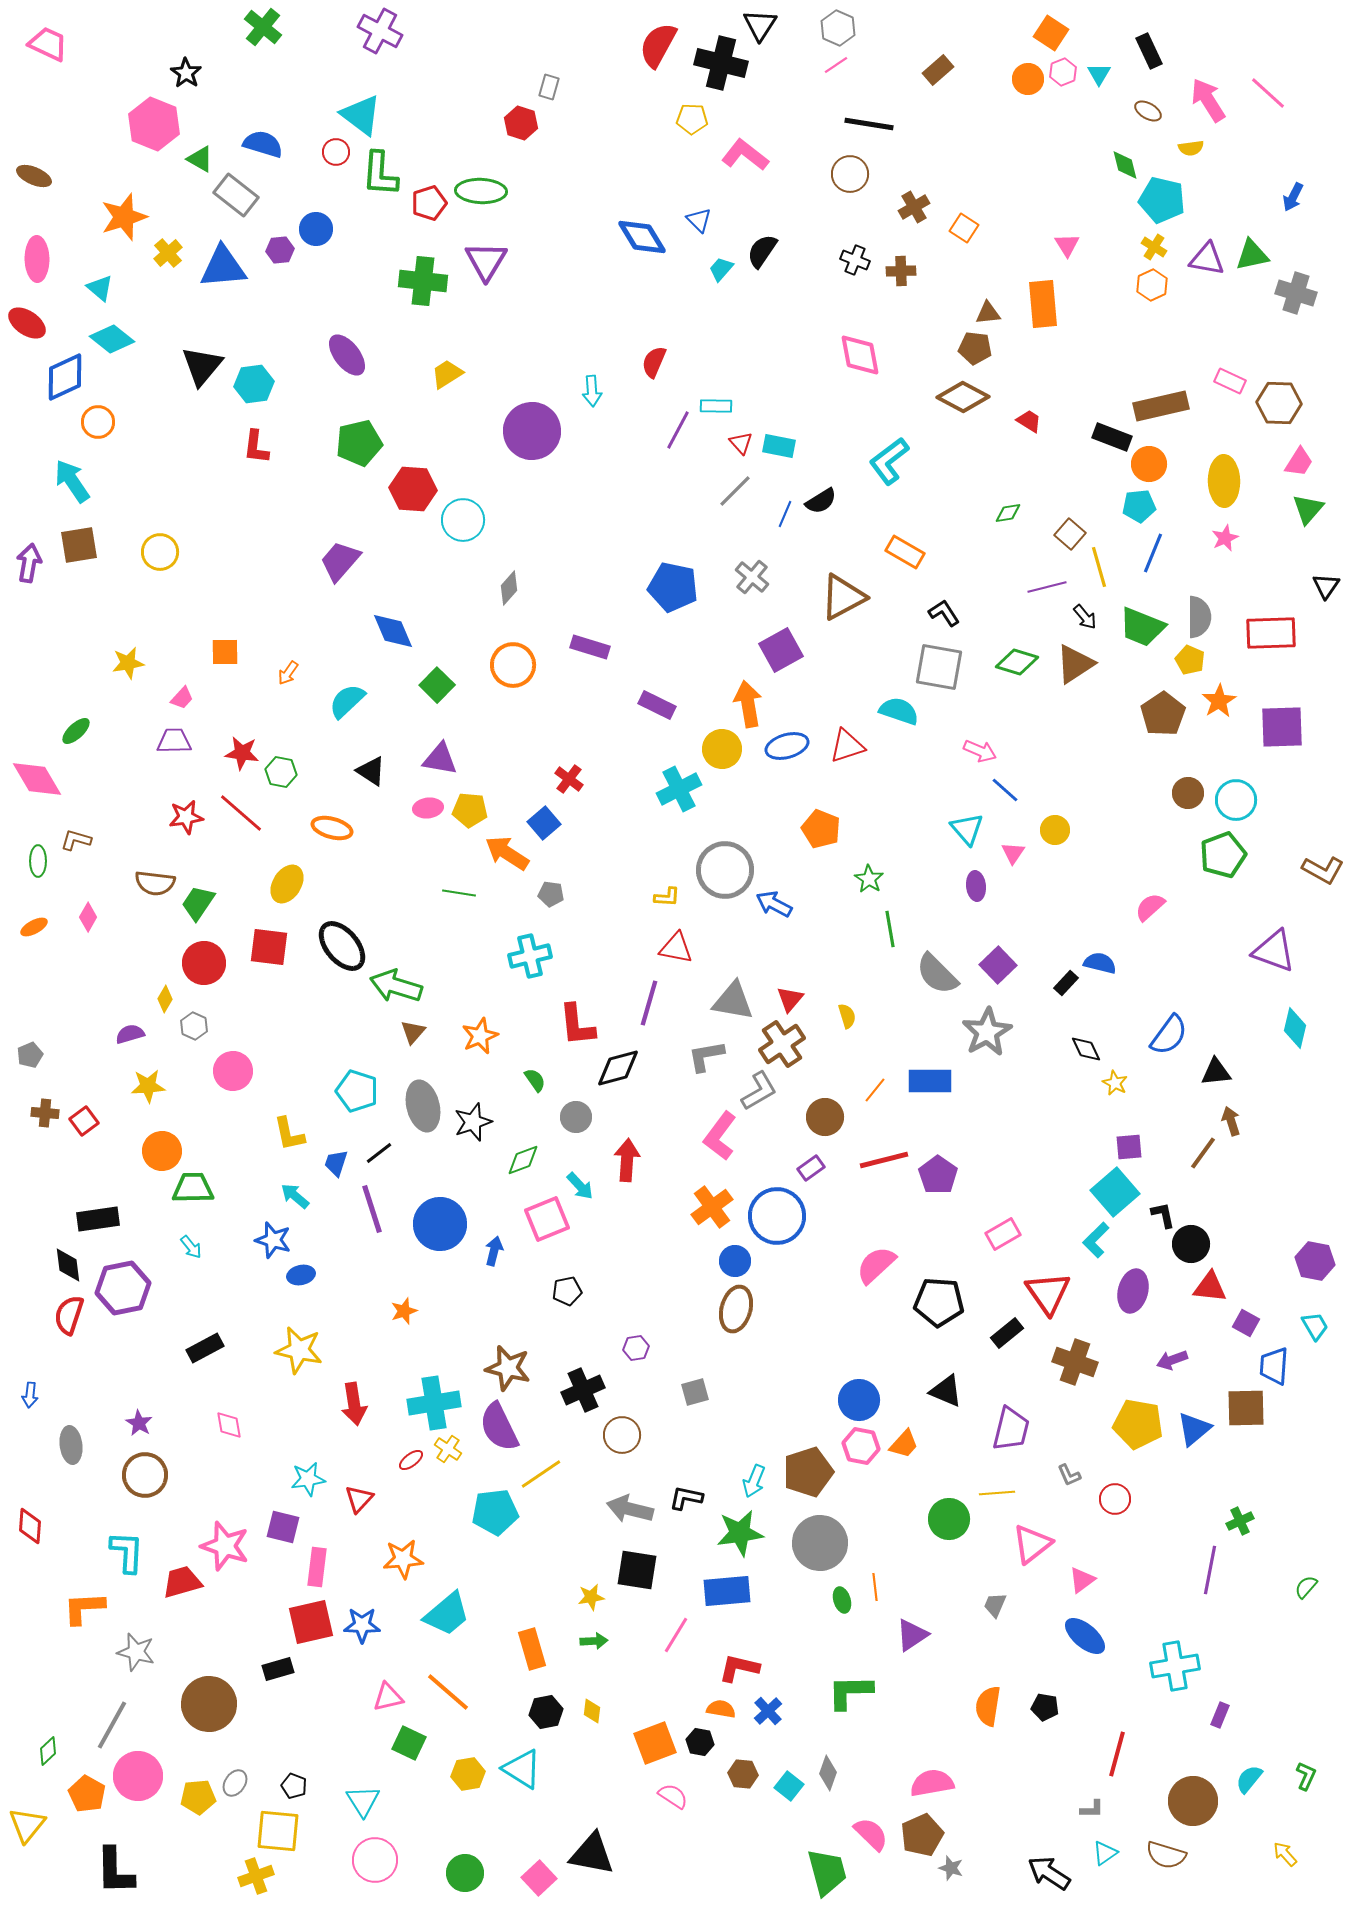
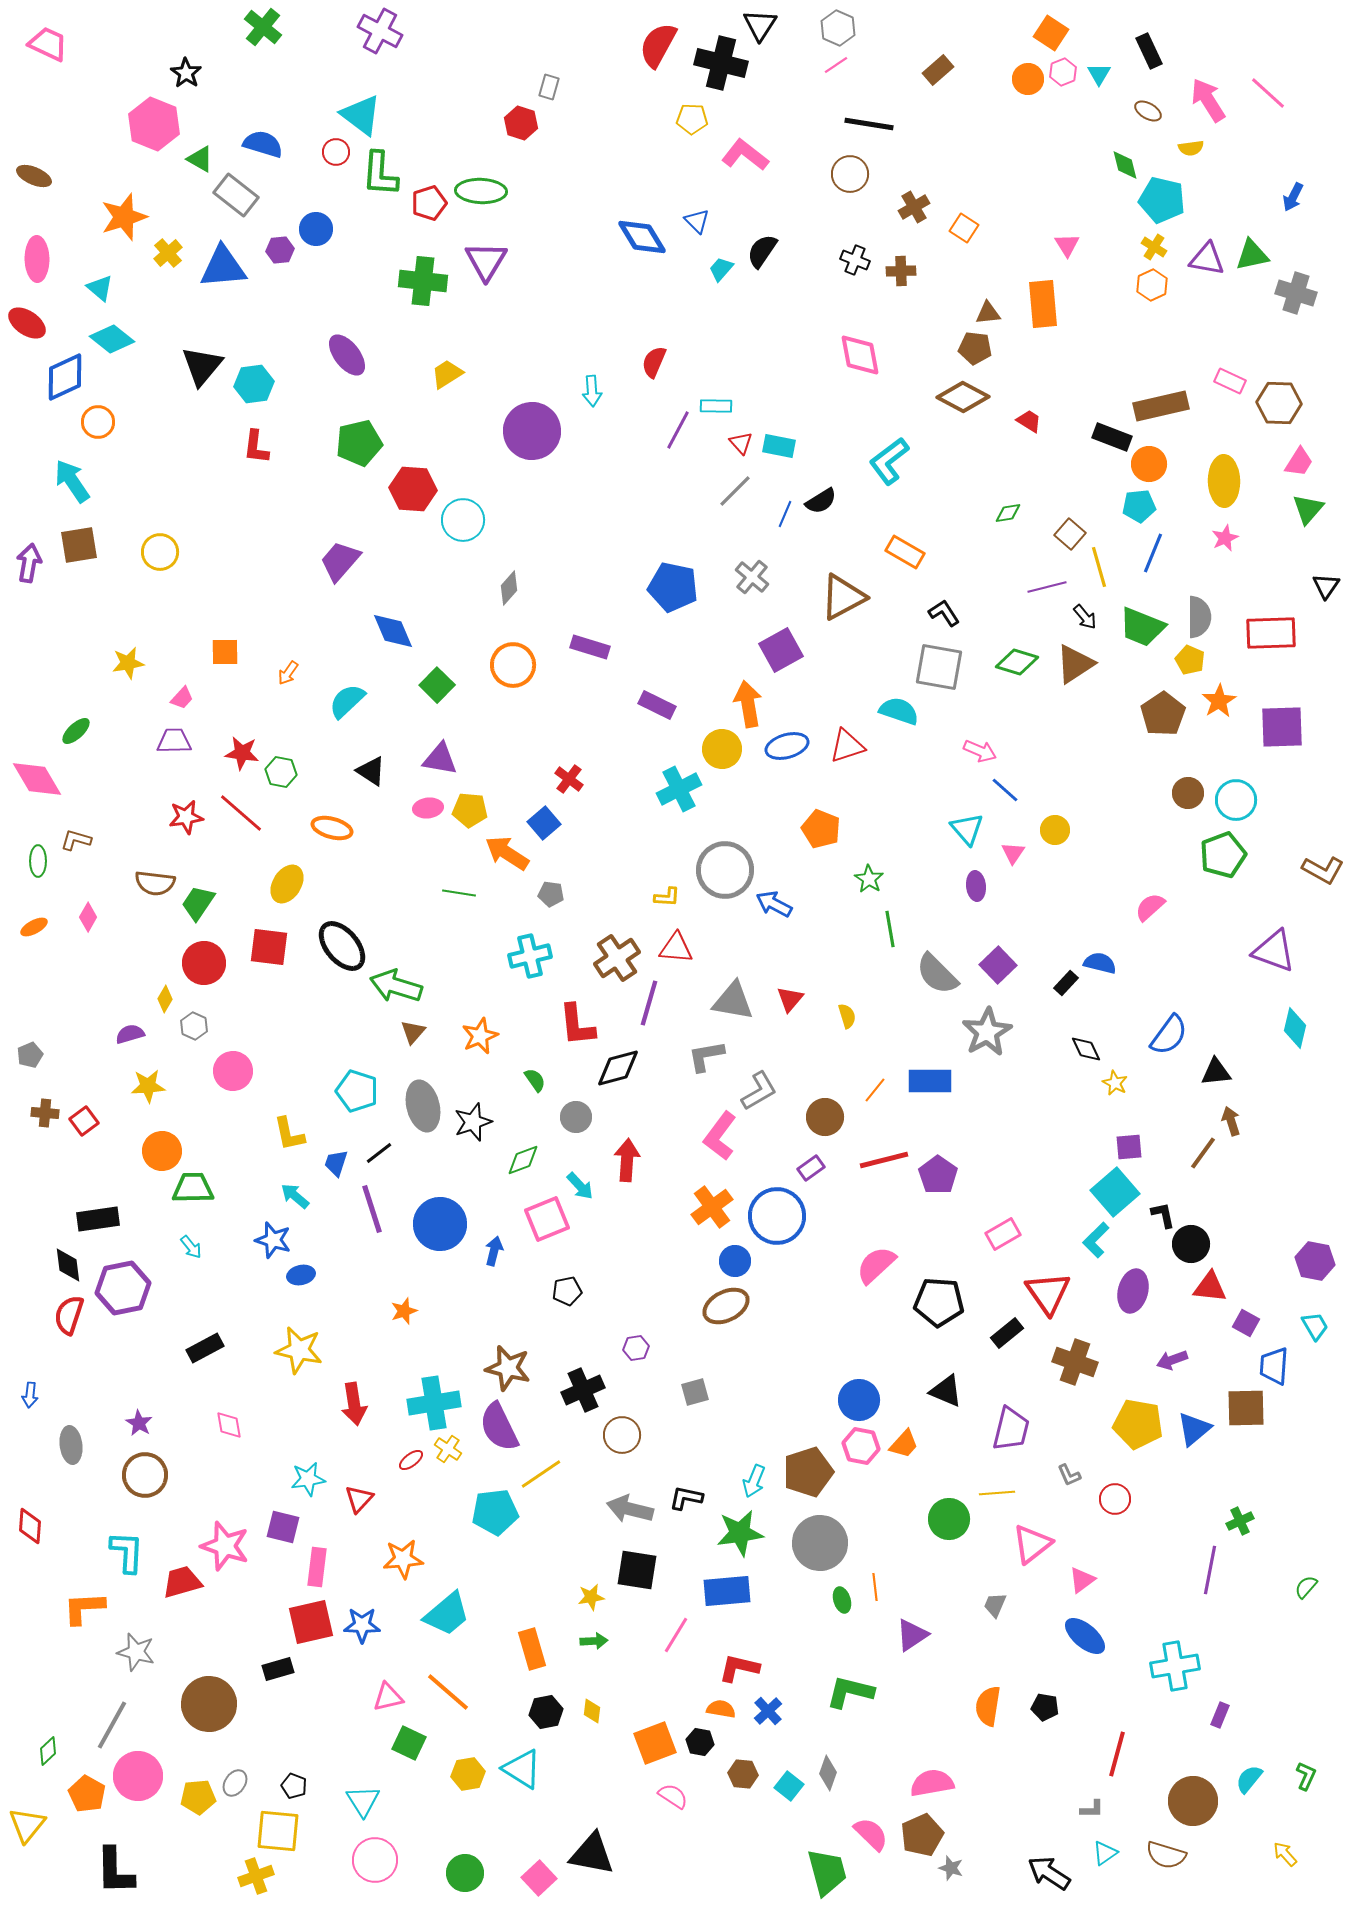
blue triangle at (699, 220): moved 2 px left, 1 px down
red triangle at (676, 948): rotated 6 degrees counterclockwise
brown cross at (782, 1044): moved 165 px left, 86 px up
brown ellipse at (736, 1309): moved 10 px left, 3 px up; rotated 48 degrees clockwise
green L-shape at (850, 1692): rotated 15 degrees clockwise
